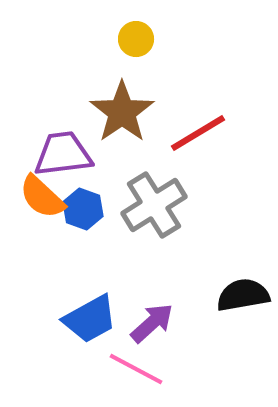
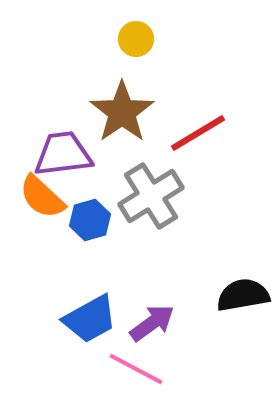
gray cross: moved 3 px left, 9 px up
blue hexagon: moved 7 px right, 11 px down; rotated 24 degrees clockwise
purple arrow: rotated 6 degrees clockwise
